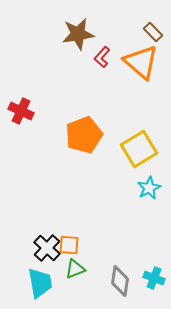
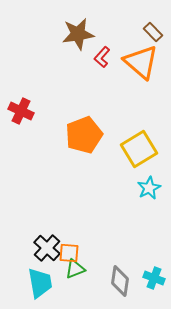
orange square: moved 8 px down
